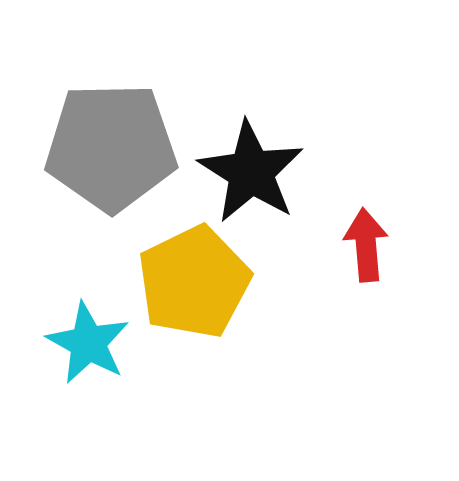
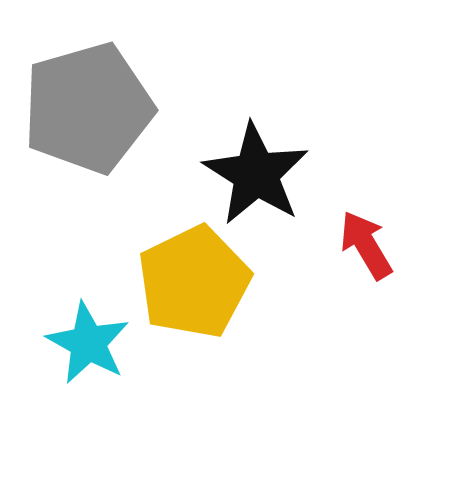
gray pentagon: moved 23 px left, 39 px up; rotated 15 degrees counterclockwise
black star: moved 5 px right, 2 px down
red arrow: rotated 26 degrees counterclockwise
